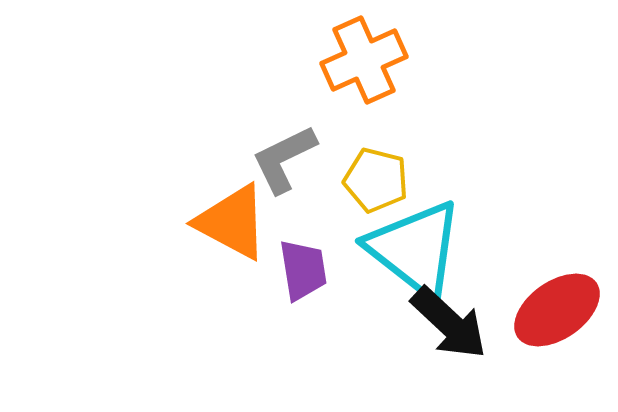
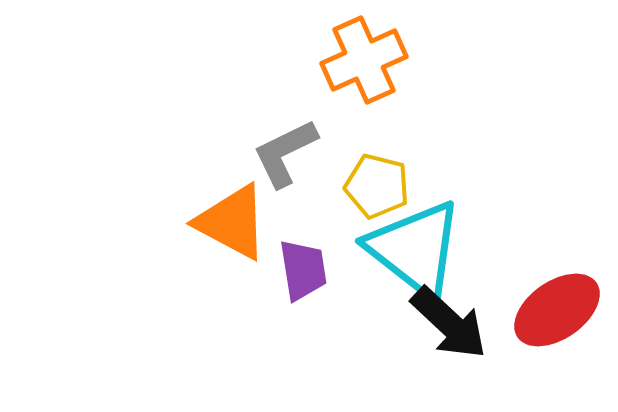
gray L-shape: moved 1 px right, 6 px up
yellow pentagon: moved 1 px right, 6 px down
